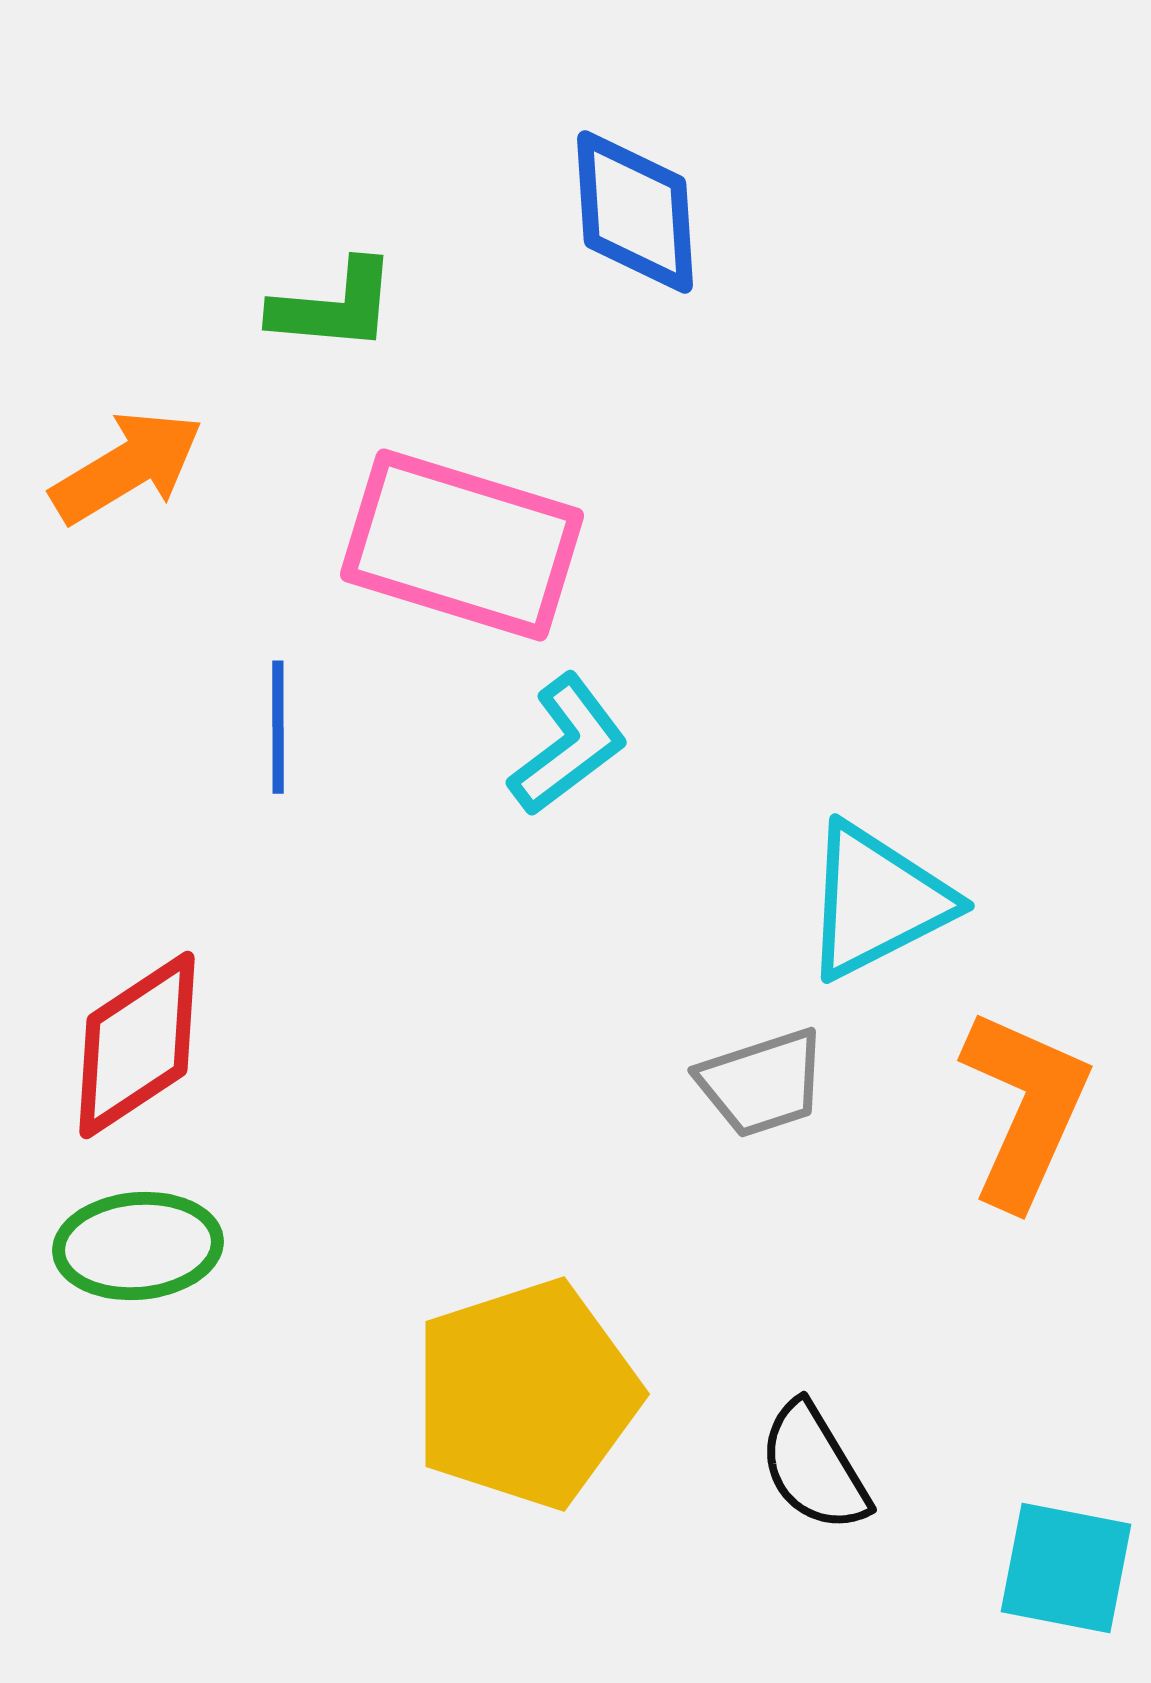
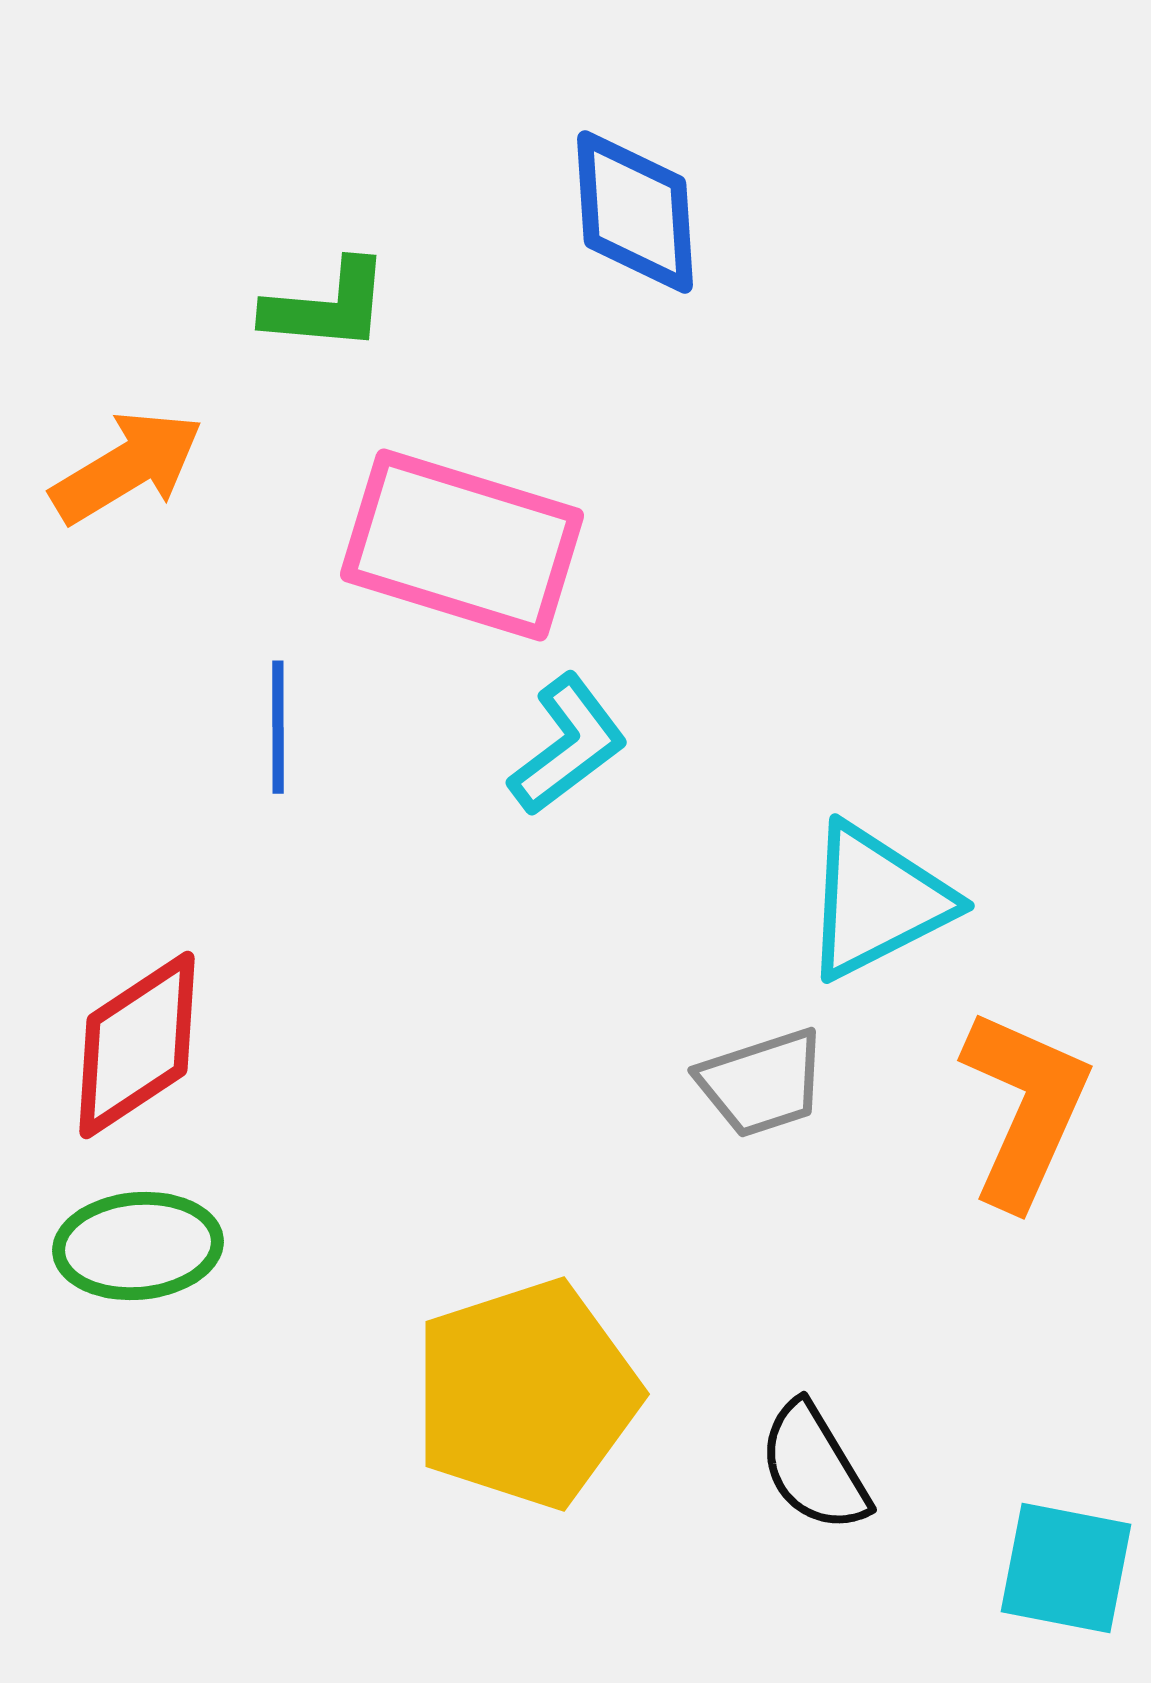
green L-shape: moved 7 px left
